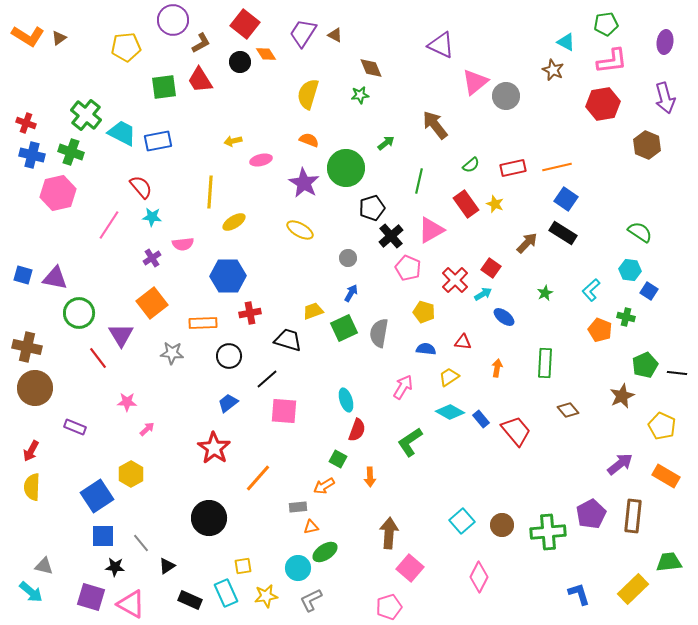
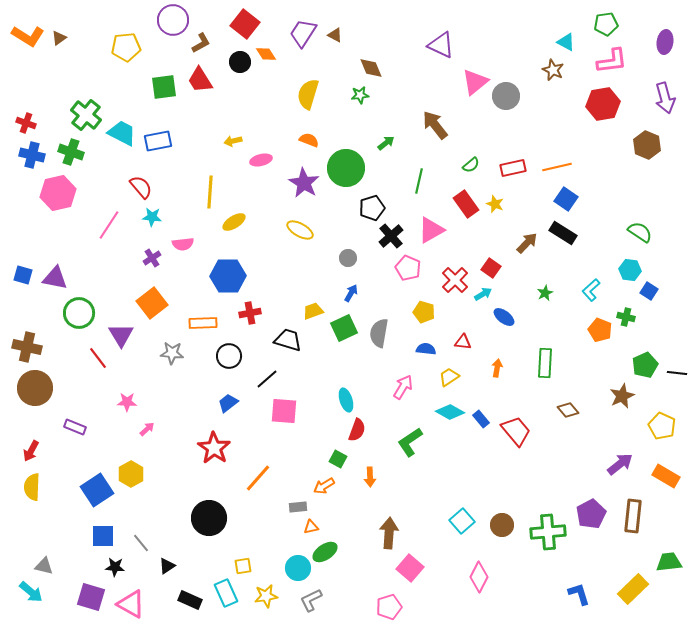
blue square at (97, 496): moved 6 px up
